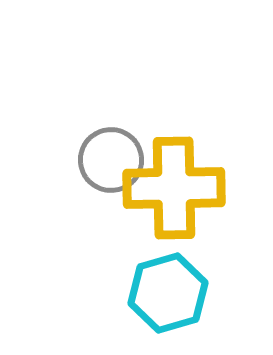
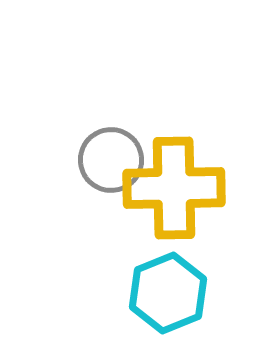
cyan hexagon: rotated 6 degrees counterclockwise
